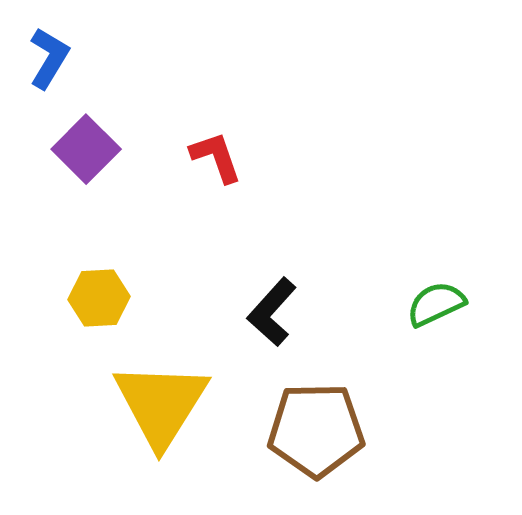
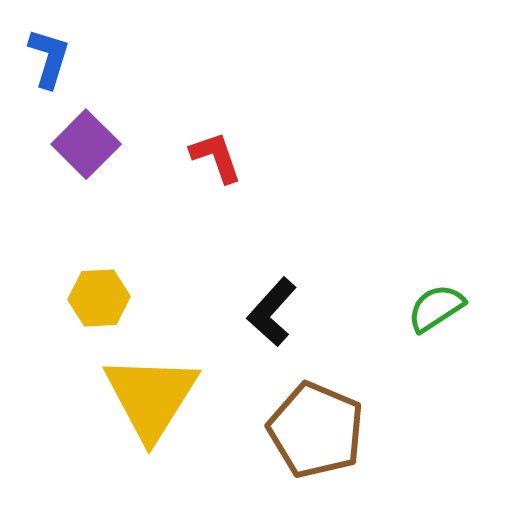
blue L-shape: rotated 14 degrees counterclockwise
purple square: moved 5 px up
green semicircle: moved 4 px down; rotated 8 degrees counterclockwise
yellow triangle: moved 10 px left, 7 px up
brown pentagon: rotated 24 degrees clockwise
